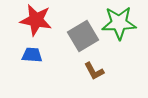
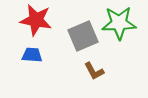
gray square: rotated 8 degrees clockwise
